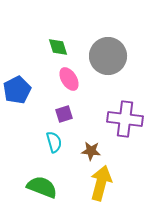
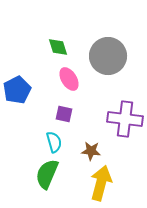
purple square: rotated 30 degrees clockwise
green semicircle: moved 5 px right, 13 px up; rotated 88 degrees counterclockwise
